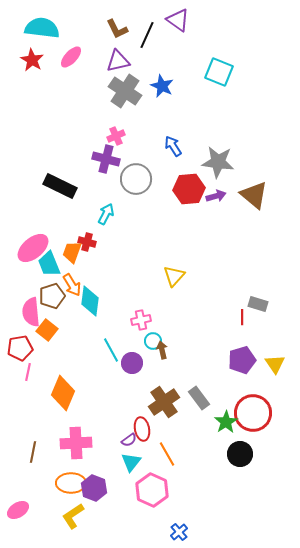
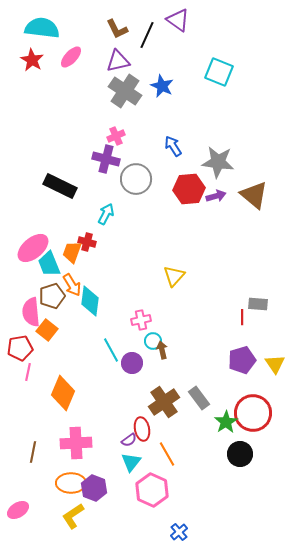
gray rectangle at (258, 304): rotated 12 degrees counterclockwise
